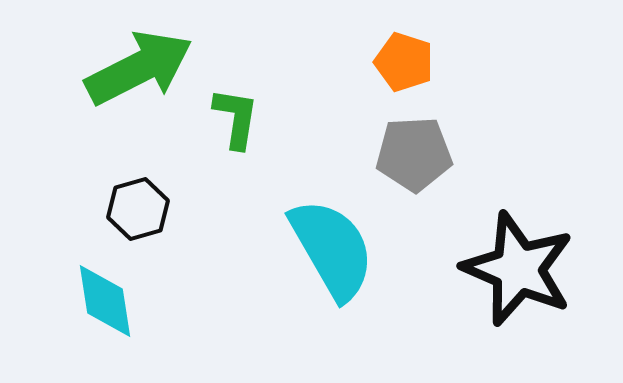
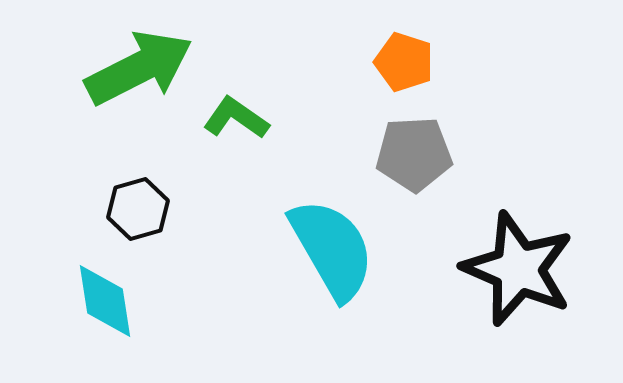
green L-shape: rotated 64 degrees counterclockwise
